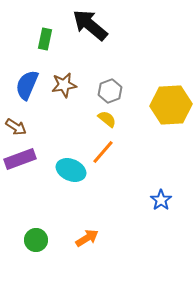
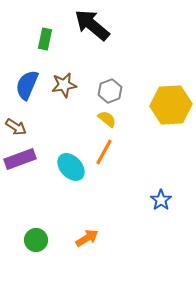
black arrow: moved 2 px right
orange line: moved 1 px right; rotated 12 degrees counterclockwise
cyan ellipse: moved 3 px up; rotated 24 degrees clockwise
